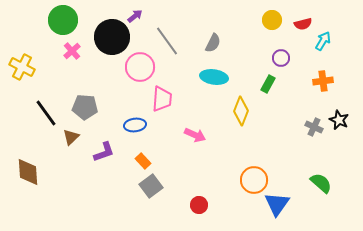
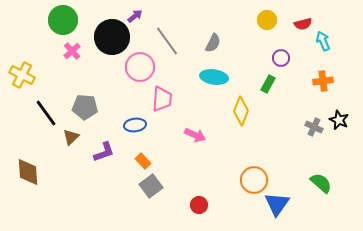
yellow circle: moved 5 px left
cyan arrow: rotated 54 degrees counterclockwise
yellow cross: moved 8 px down
